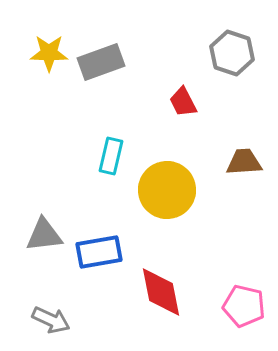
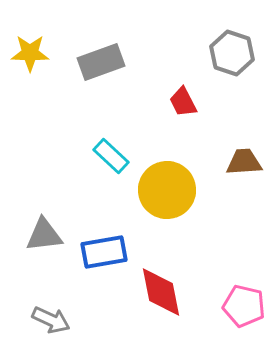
yellow star: moved 19 px left
cyan rectangle: rotated 60 degrees counterclockwise
blue rectangle: moved 5 px right
